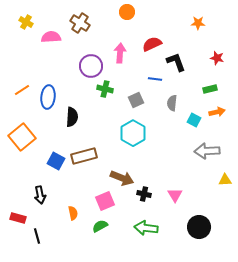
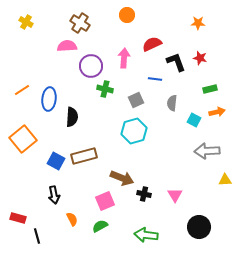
orange circle: moved 3 px down
pink semicircle: moved 16 px right, 9 px down
pink arrow: moved 4 px right, 5 px down
red star: moved 17 px left
blue ellipse: moved 1 px right, 2 px down
cyan hexagon: moved 1 px right, 2 px up; rotated 15 degrees clockwise
orange square: moved 1 px right, 2 px down
black arrow: moved 14 px right
orange semicircle: moved 1 px left, 6 px down; rotated 16 degrees counterclockwise
green arrow: moved 7 px down
